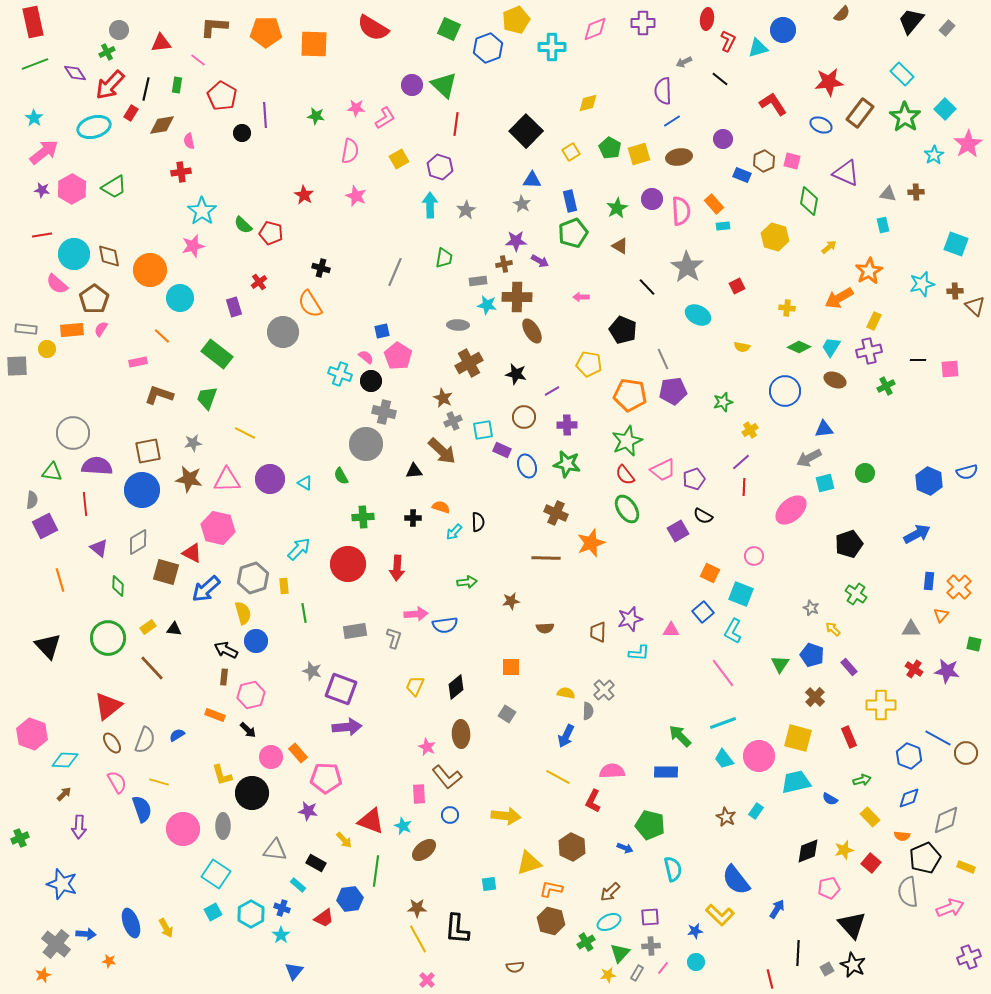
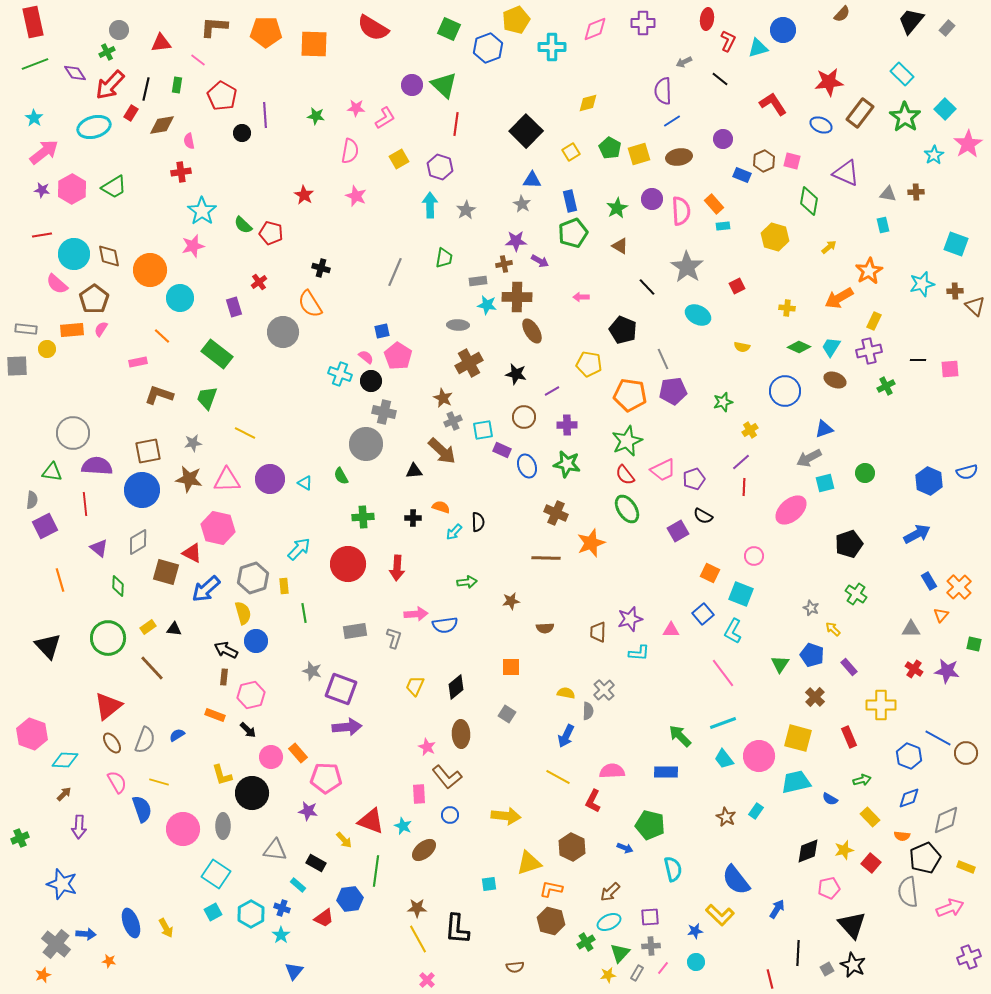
blue triangle at (824, 429): rotated 12 degrees counterclockwise
blue rectangle at (929, 581): rotated 36 degrees counterclockwise
blue square at (703, 612): moved 2 px down
